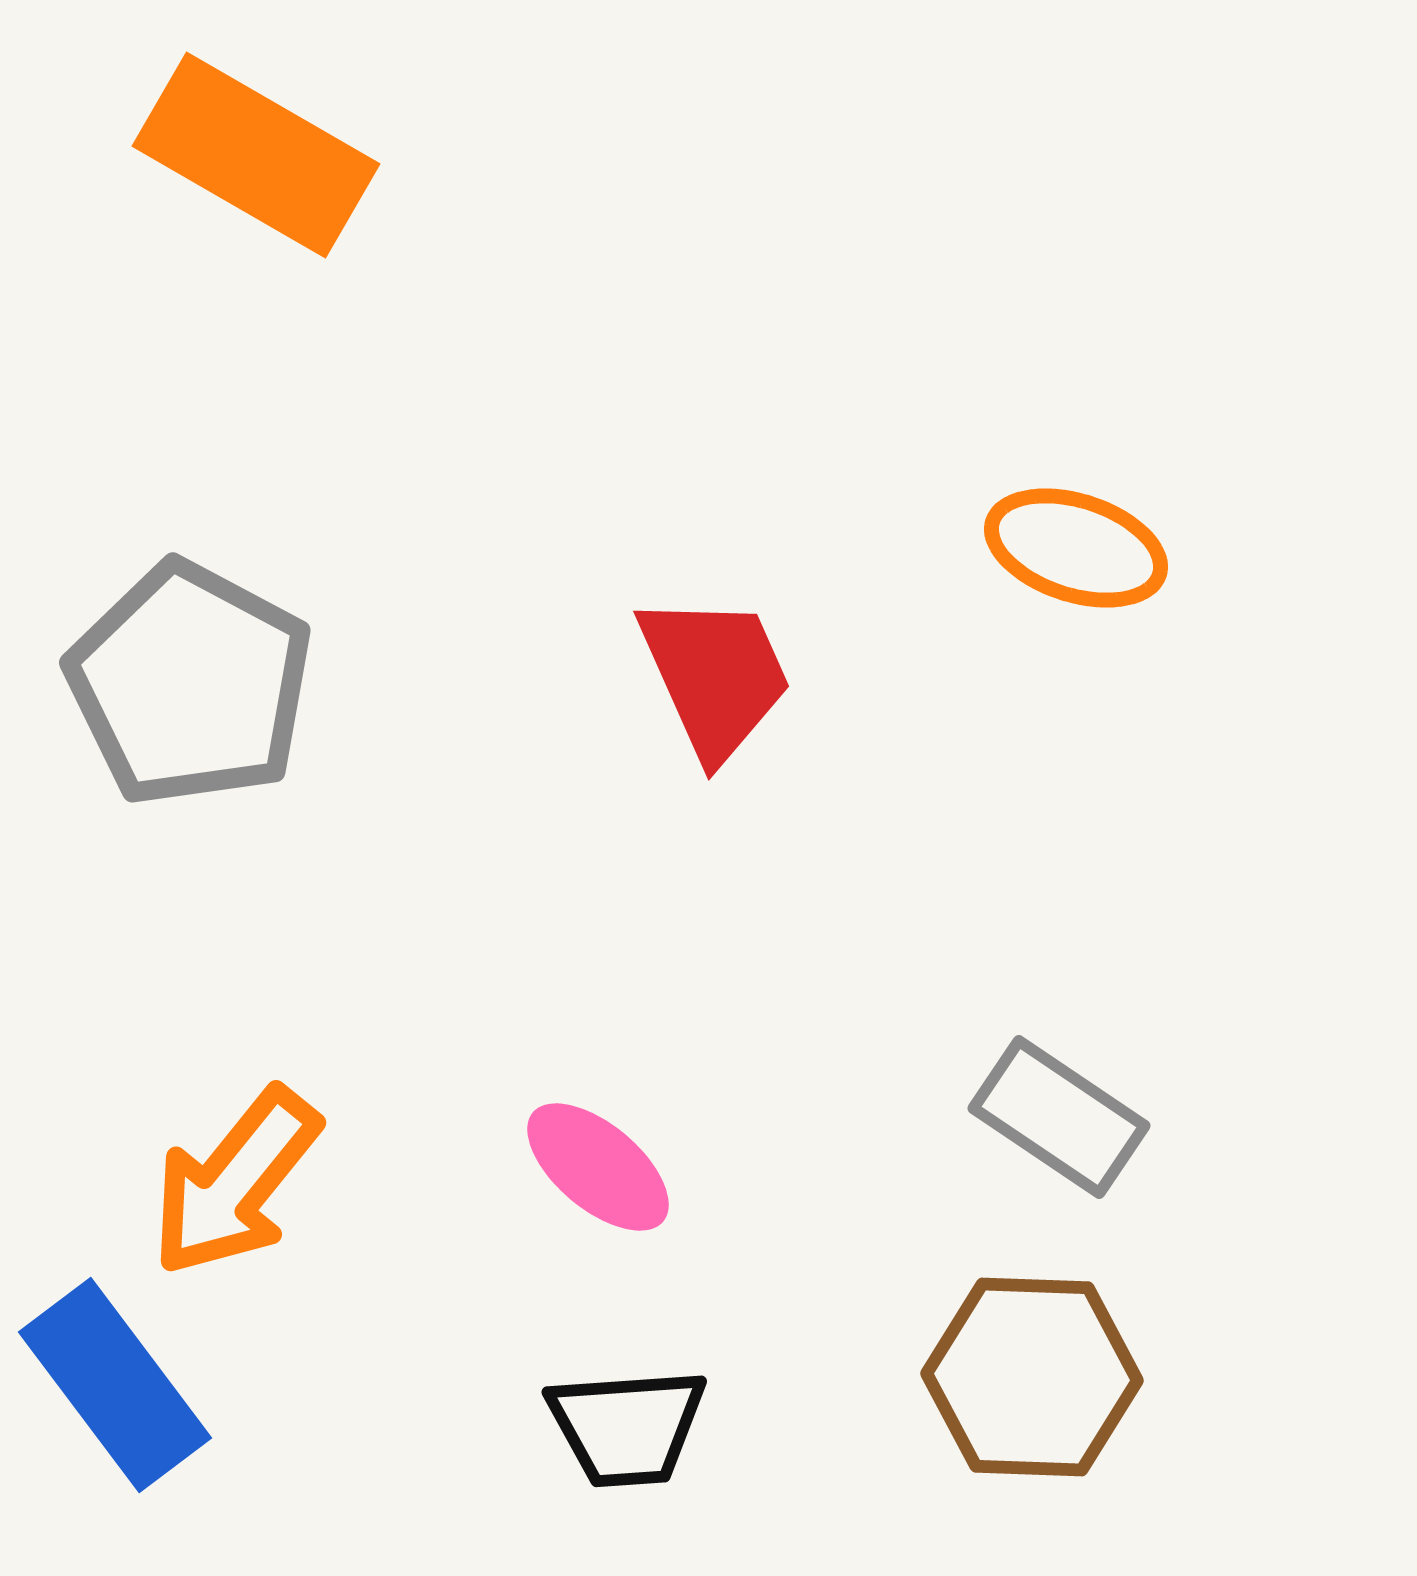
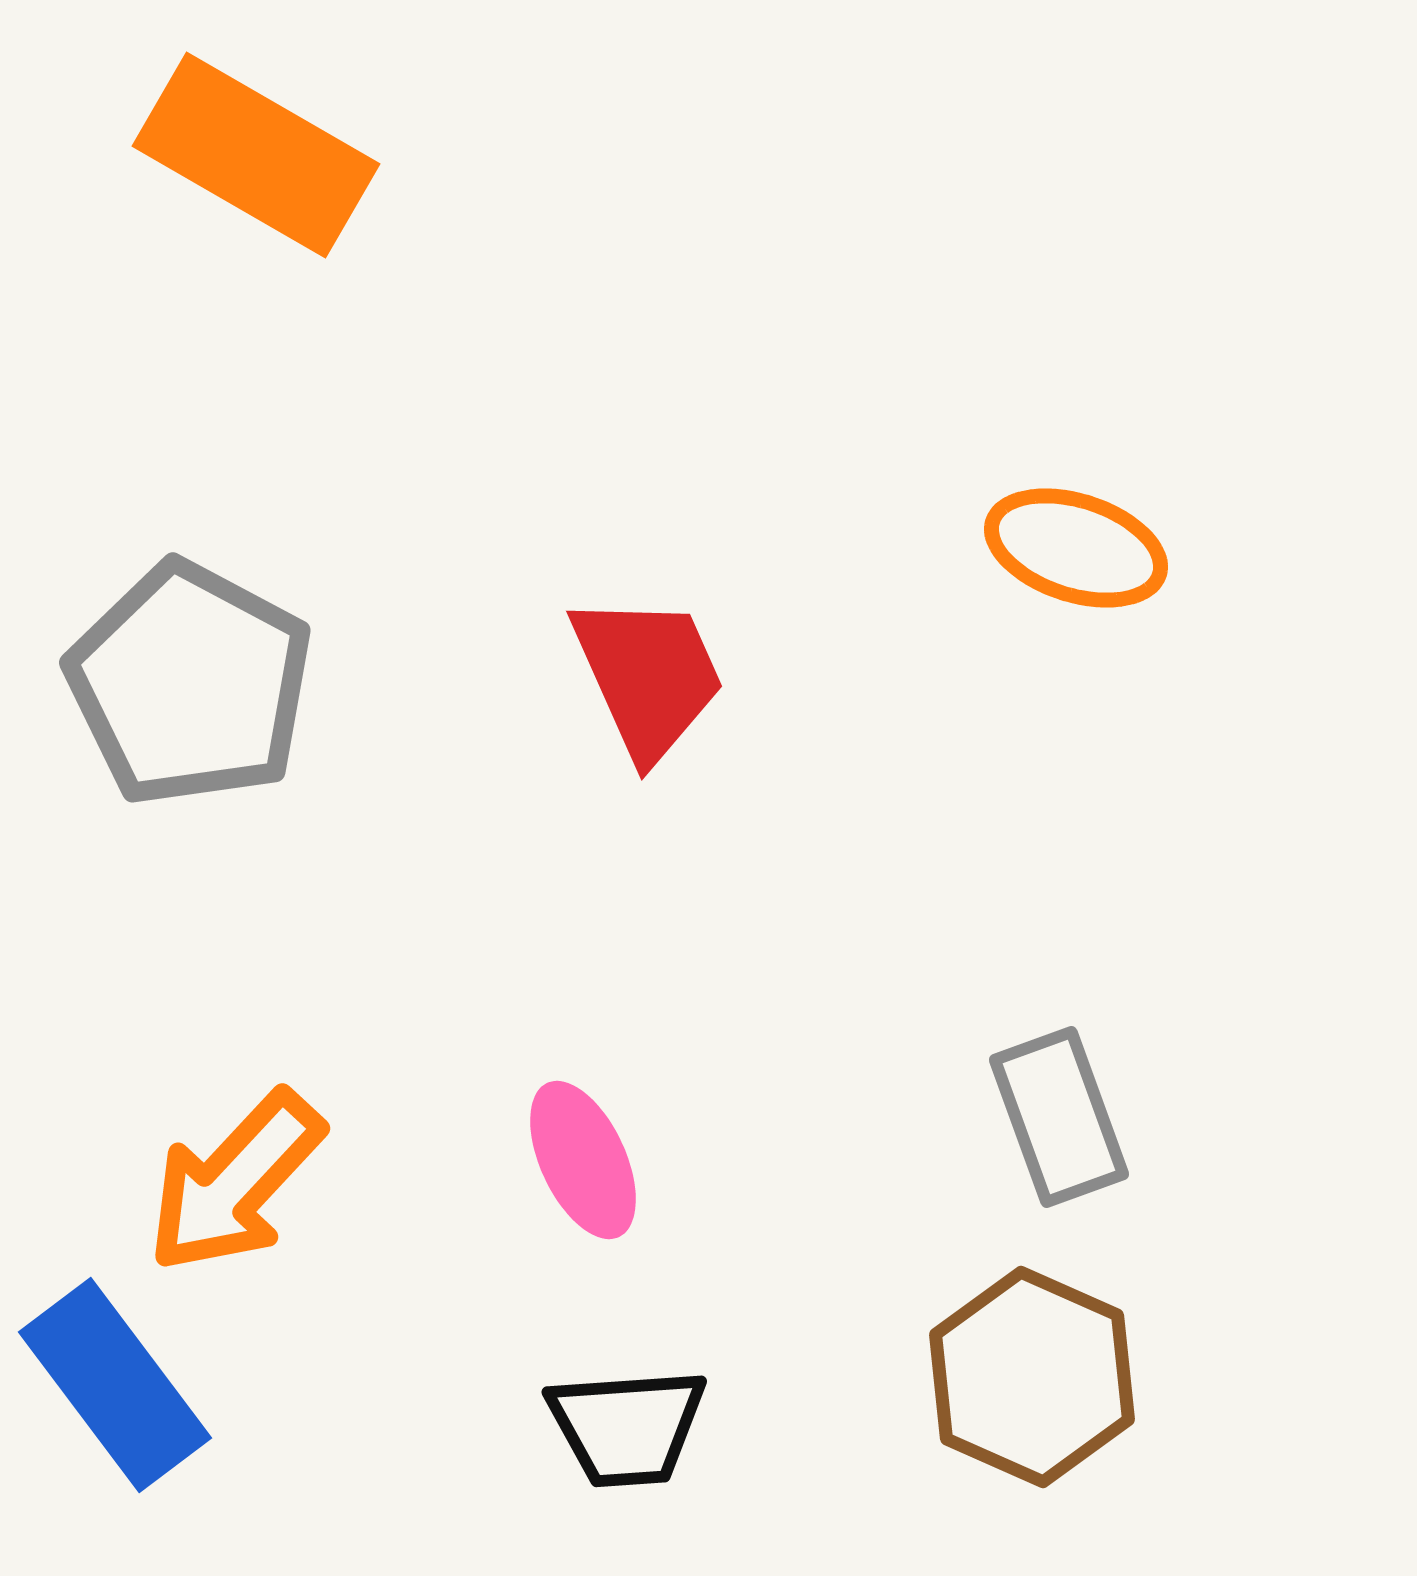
red trapezoid: moved 67 px left
gray rectangle: rotated 36 degrees clockwise
pink ellipse: moved 15 px left, 7 px up; rotated 25 degrees clockwise
orange arrow: rotated 4 degrees clockwise
brown hexagon: rotated 22 degrees clockwise
